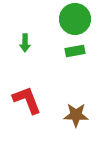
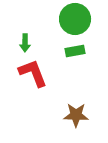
red L-shape: moved 6 px right, 27 px up
